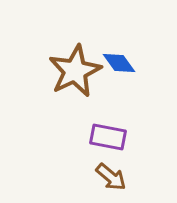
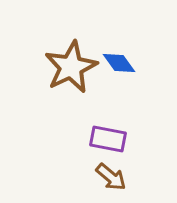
brown star: moved 4 px left, 4 px up
purple rectangle: moved 2 px down
